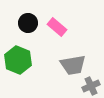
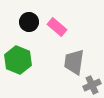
black circle: moved 1 px right, 1 px up
gray trapezoid: moved 1 px right, 3 px up; rotated 108 degrees clockwise
gray cross: moved 1 px right, 1 px up
